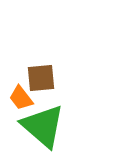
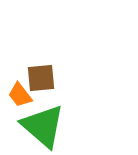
orange trapezoid: moved 1 px left, 3 px up
